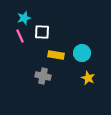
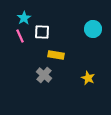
cyan star: rotated 16 degrees counterclockwise
cyan circle: moved 11 px right, 24 px up
gray cross: moved 1 px right, 1 px up; rotated 28 degrees clockwise
